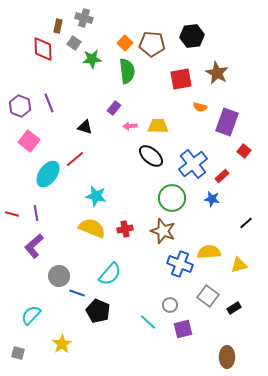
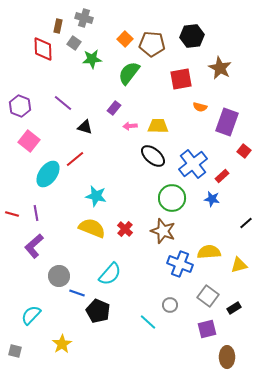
orange square at (125, 43): moved 4 px up
green semicircle at (127, 71): moved 2 px right, 2 px down; rotated 135 degrees counterclockwise
brown star at (217, 73): moved 3 px right, 5 px up
purple line at (49, 103): moved 14 px right; rotated 30 degrees counterclockwise
black ellipse at (151, 156): moved 2 px right
red cross at (125, 229): rotated 35 degrees counterclockwise
purple square at (183, 329): moved 24 px right
gray square at (18, 353): moved 3 px left, 2 px up
